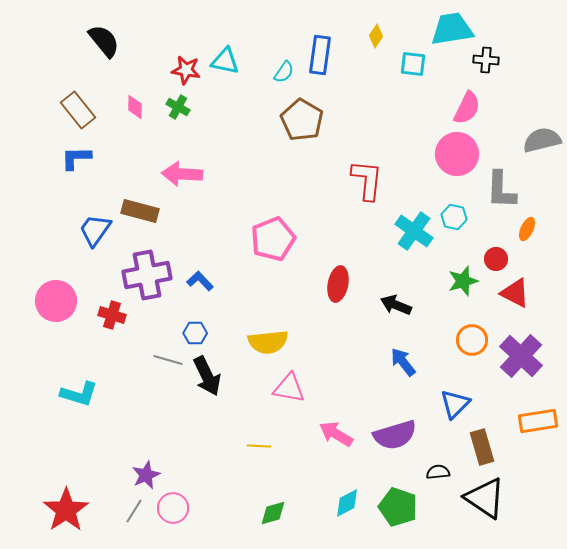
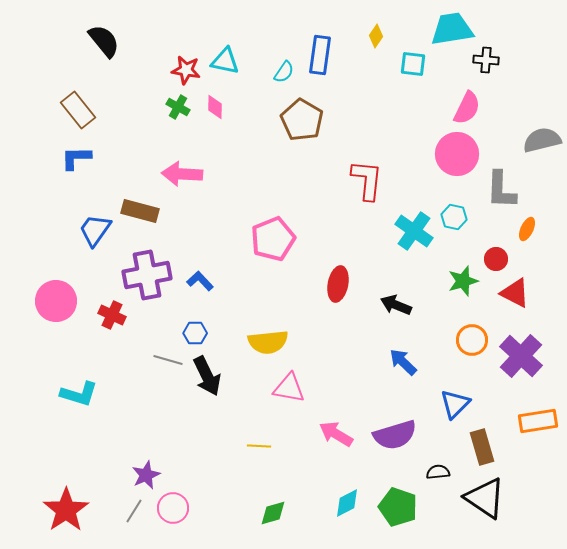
pink diamond at (135, 107): moved 80 px right
red cross at (112, 315): rotated 8 degrees clockwise
blue arrow at (403, 362): rotated 8 degrees counterclockwise
